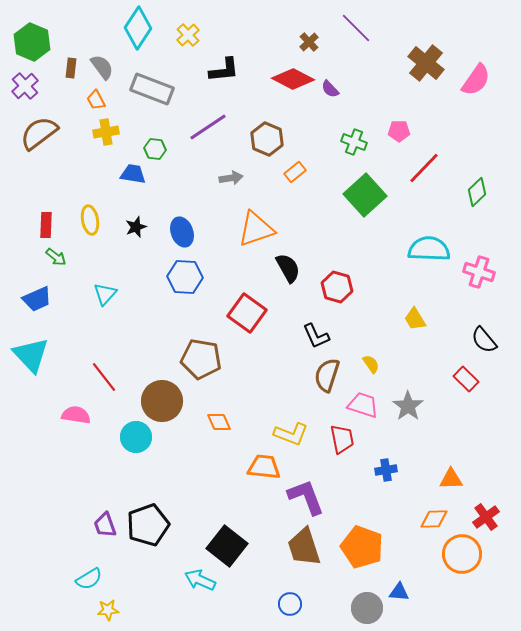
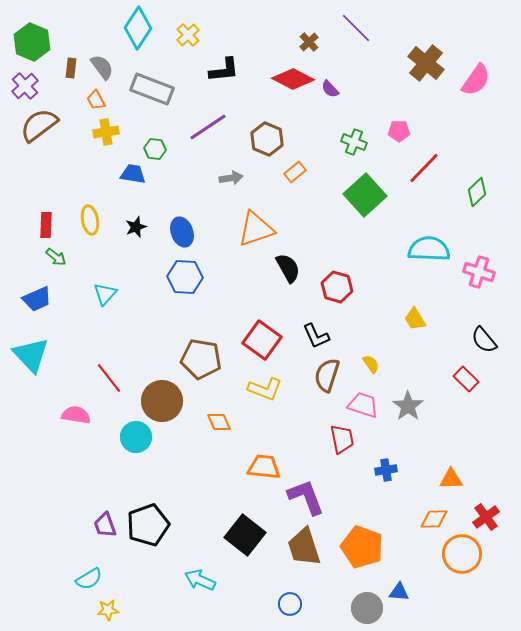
brown semicircle at (39, 133): moved 8 px up
red square at (247, 313): moved 15 px right, 27 px down
red line at (104, 377): moved 5 px right, 1 px down
yellow L-shape at (291, 434): moved 26 px left, 45 px up
black square at (227, 546): moved 18 px right, 11 px up
